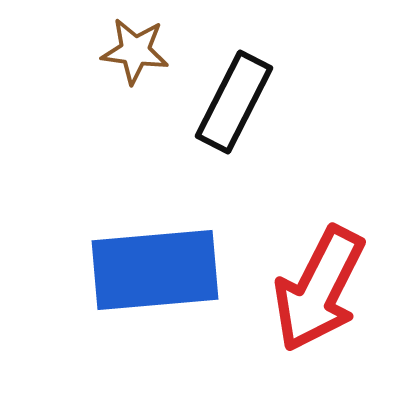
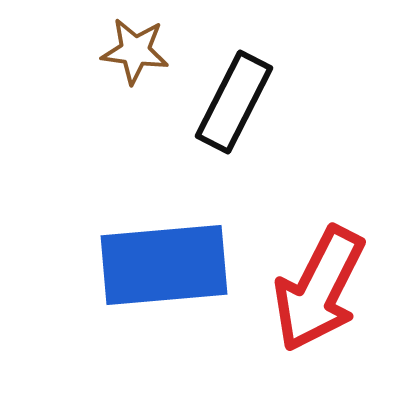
blue rectangle: moved 9 px right, 5 px up
